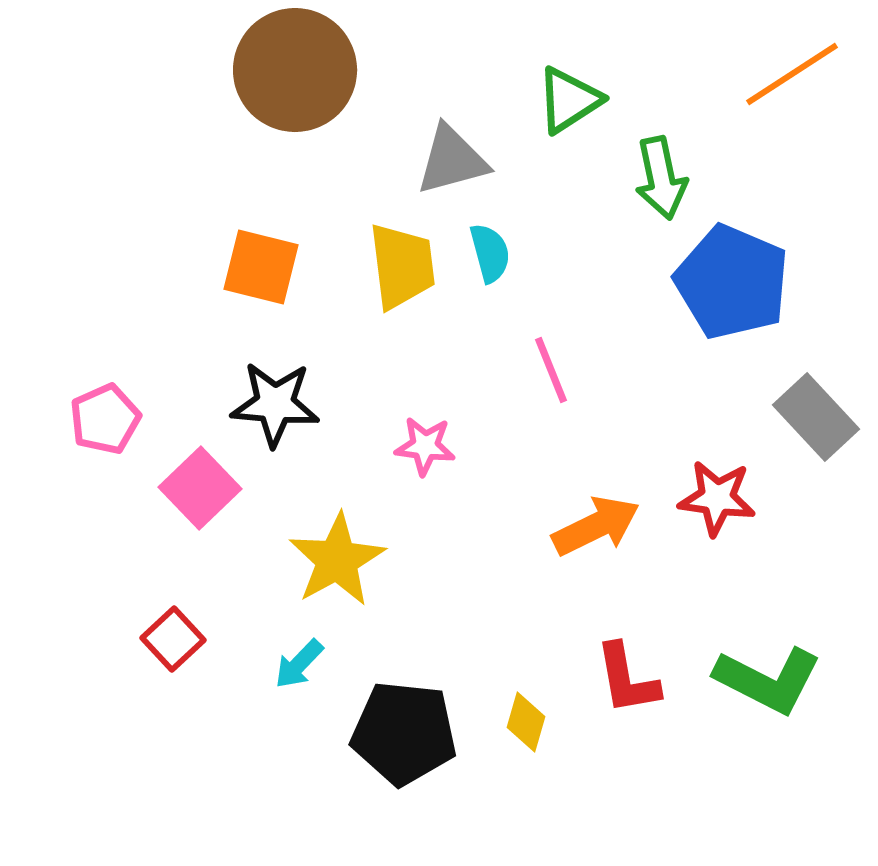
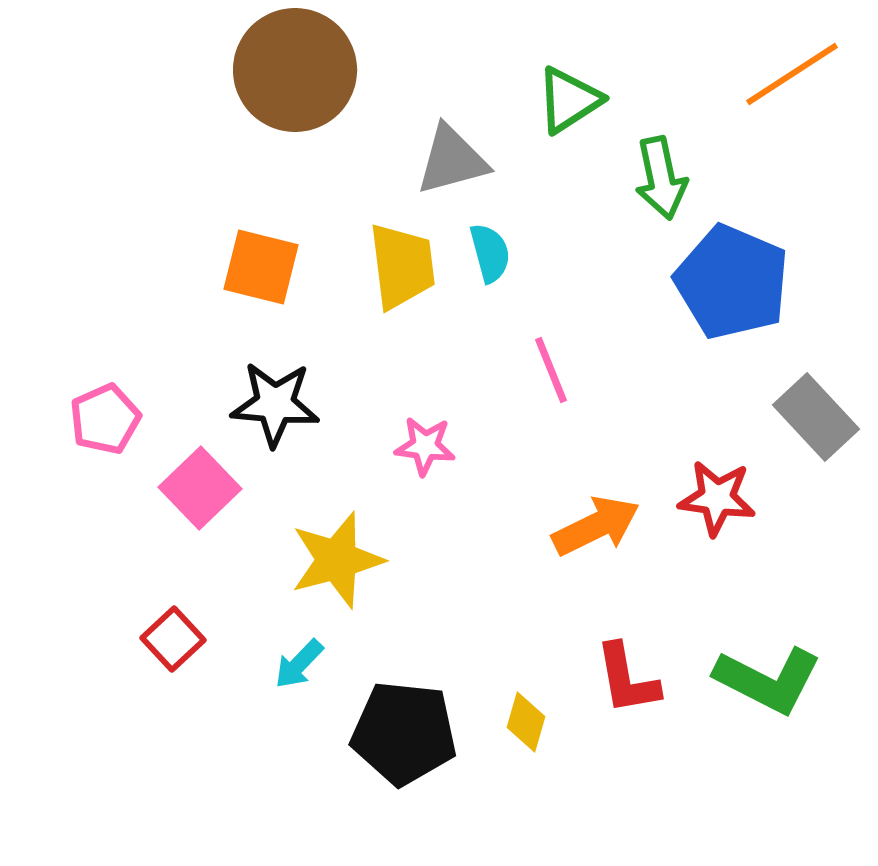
yellow star: rotated 14 degrees clockwise
